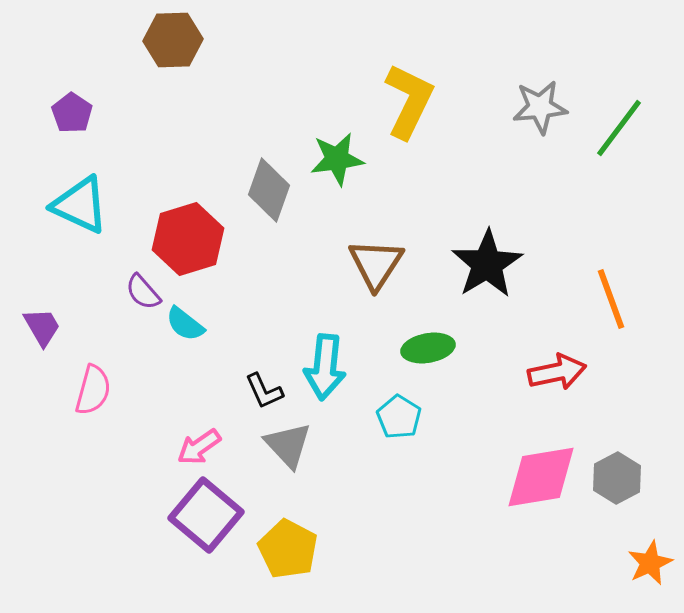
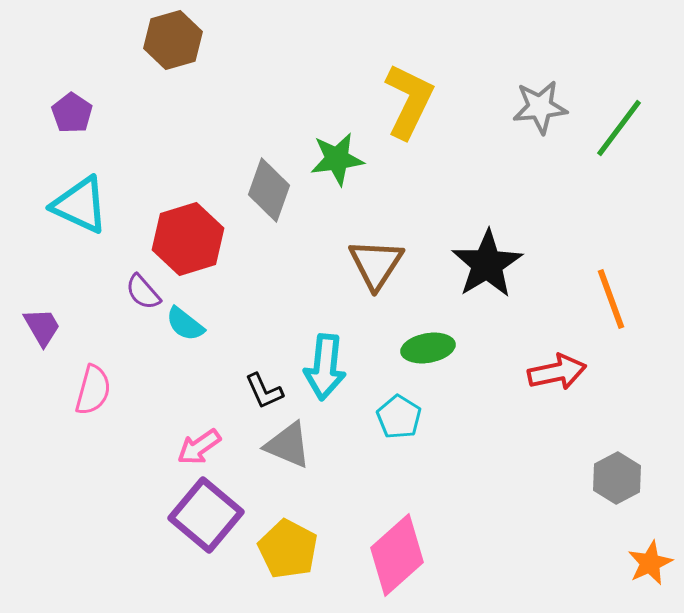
brown hexagon: rotated 14 degrees counterclockwise
gray triangle: rotated 24 degrees counterclockwise
pink diamond: moved 144 px left, 78 px down; rotated 32 degrees counterclockwise
